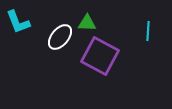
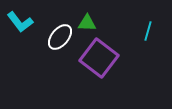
cyan L-shape: moved 2 px right; rotated 16 degrees counterclockwise
cyan line: rotated 12 degrees clockwise
purple square: moved 1 px left, 2 px down; rotated 9 degrees clockwise
